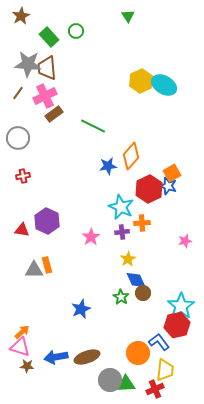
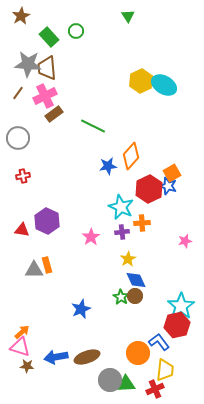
brown circle at (143, 293): moved 8 px left, 3 px down
